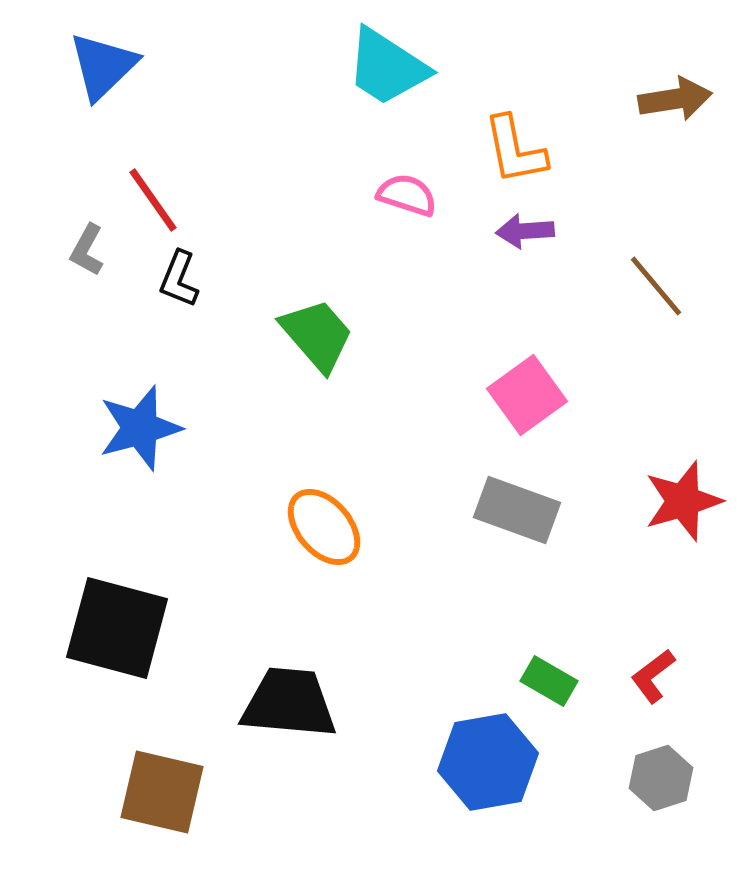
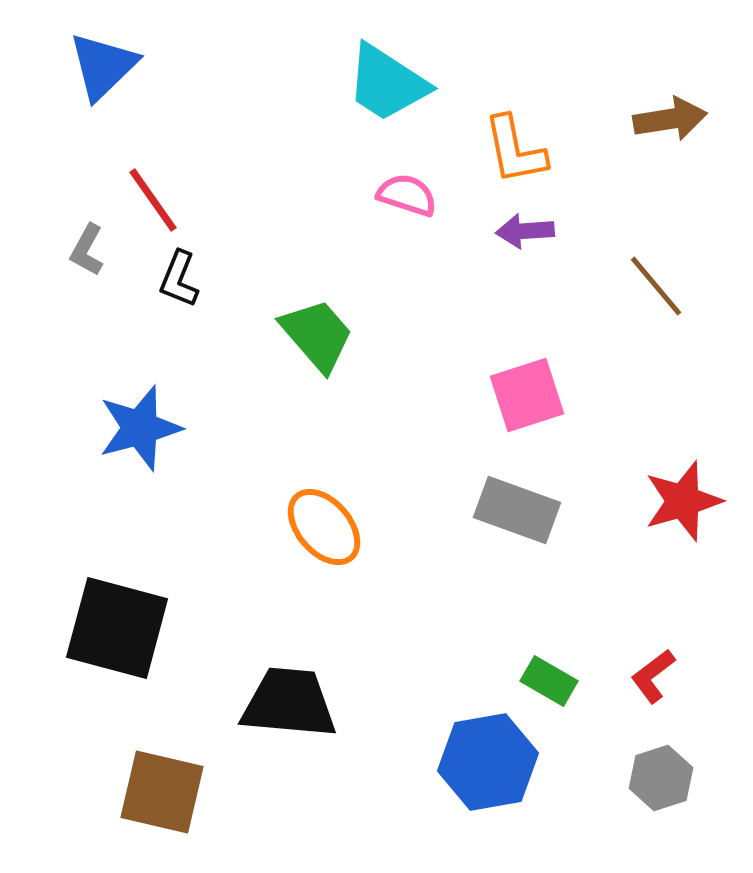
cyan trapezoid: moved 16 px down
brown arrow: moved 5 px left, 20 px down
pink square: rotated 18 degrees clockwise
